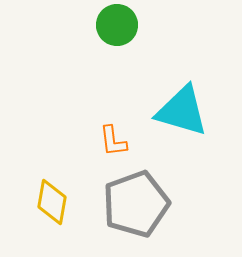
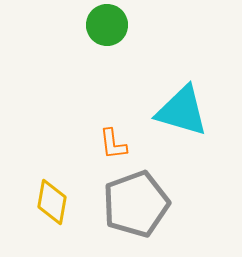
green circle: moved 10 px left
orange L-shape: moved 3 px down
